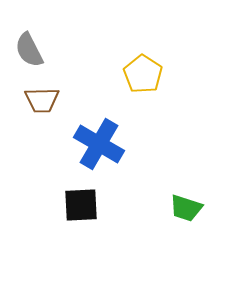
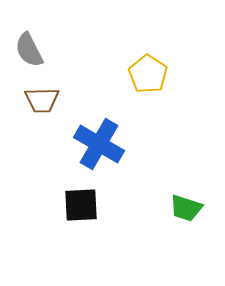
yellow pentagon: moved 5 px right
